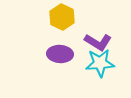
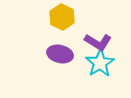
purple ellipse: rotated 10 degrees clockwise
cyan star: rotated 28 degrees counterclockwise
